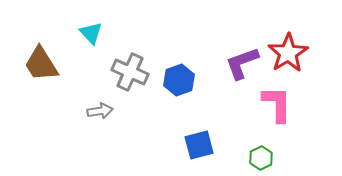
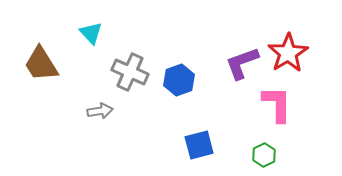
green hexagon: moved 3 px right, 3 px up
